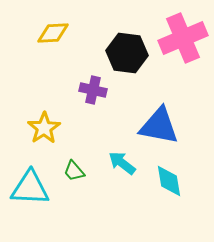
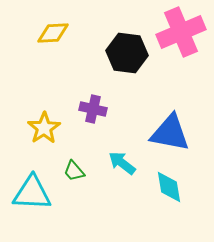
pink cross: moved 2 px left, 6 px up
purple cross: moved 19 px down
blue triangle: moved 11 px right, 7 px down
cyan diamond: moved 6 px down
cyan triangle: moved 2 px right, 5 px down
